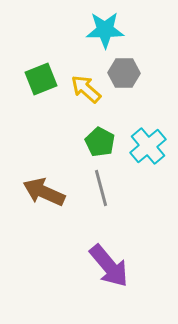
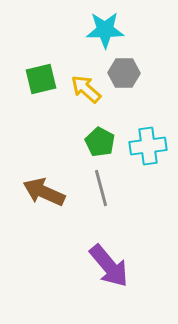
green square: rotated 8 degrees clockwise
cyan cross: rotated 33 degrees clockwise
